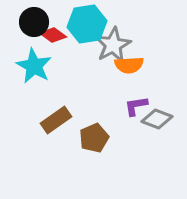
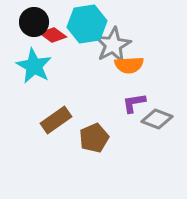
purple L-shape: moved 2 px left, 3 px up
